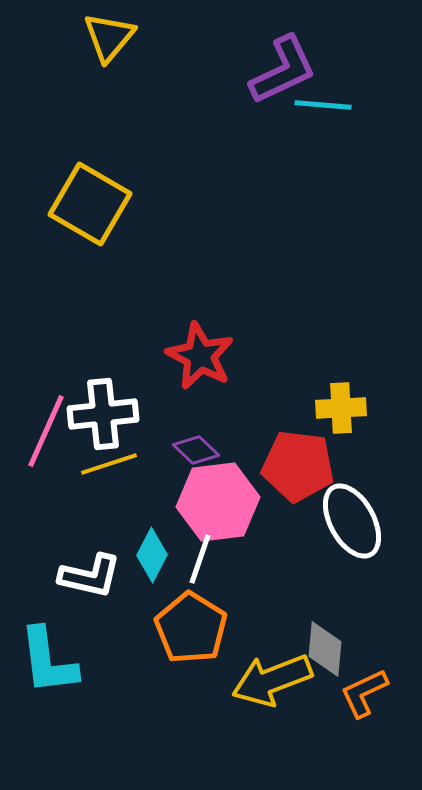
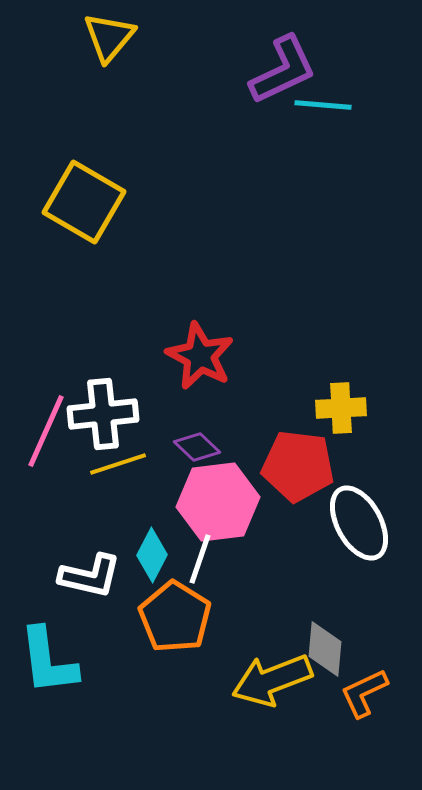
yellow square: moved 6 px left, 2 px up
purple diamond: moved 1 px right, 3 px up
yellow line: moved 9 px right
white ellipse: moved 7 px right, 2 px down
orange pentagon: moved 16 px left, 11 px up
